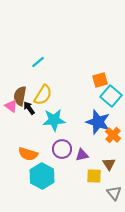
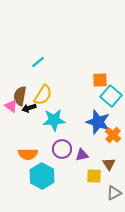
orange square: rotated 14 degrees clockwise
black arrow: rotated 72 degrees counterclockwise
orange semicircle: rotated 18 degrees counterclockwise
gray triangle: rotated 42 degrees clockwise
